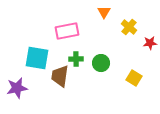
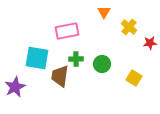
green circle: moved 1 px right, 1 px down
purple star: moved 2 px left, 1 px up; rotated 15 degrees counterclockwise
